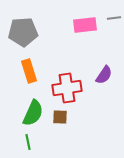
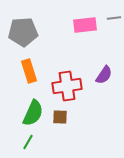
red cross: moved 2 px up
green line: rotated 42 degrees clockwise
